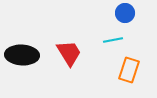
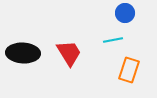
black ellipse: moved 1 px right, 2 px up
